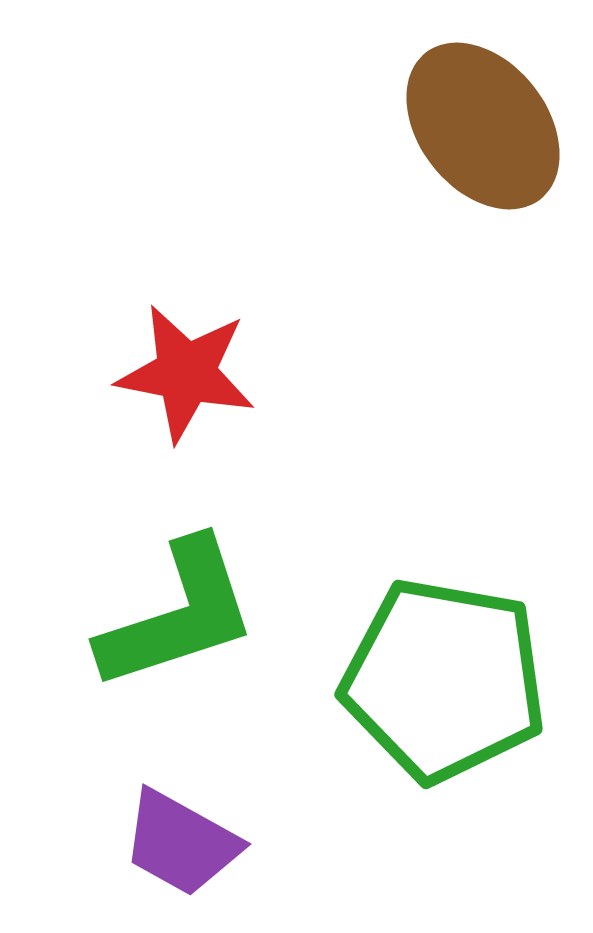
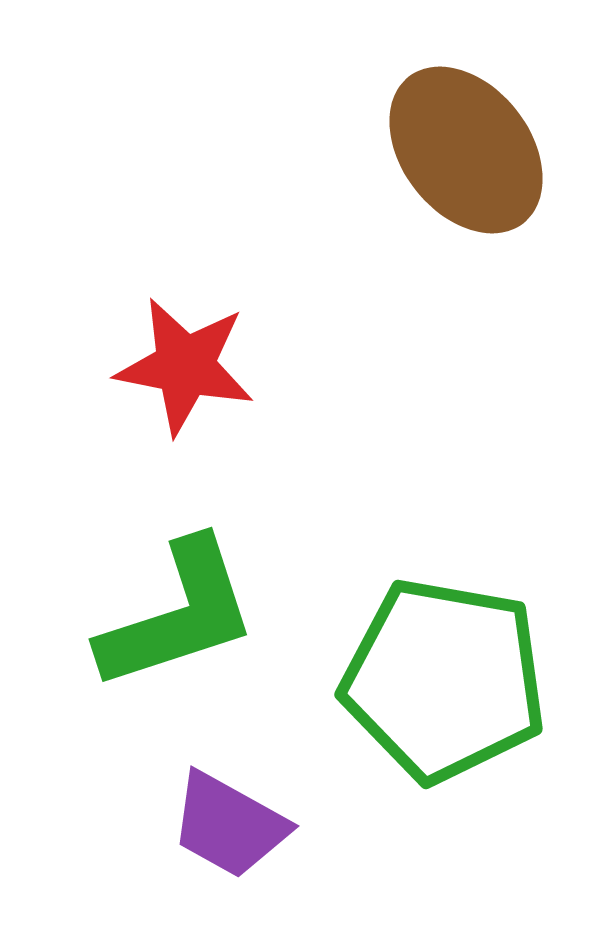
brown ellipse: moved 17 px left, 24 px down
red star: moved 1 px left, 7 px up
purple trapezoid: moved 48 px right, 18 px up
